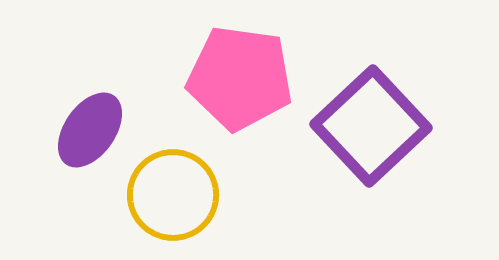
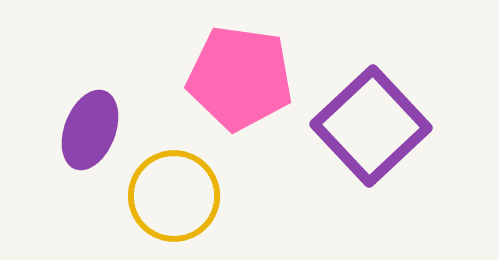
purple ellipse: rotated 14 degrees counterclockwise
yellow circle: moved 1 px right, 1 px down
